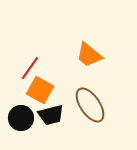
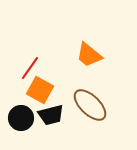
brown ellipse: rotated 12 degrees counterclockwise
